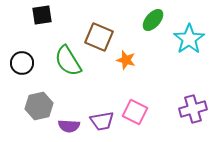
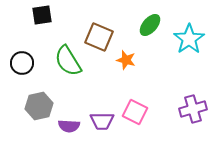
green ellipse: moved 3 px left, 5 px down
purple trapezoid: rotated 10 degrees clockwise
